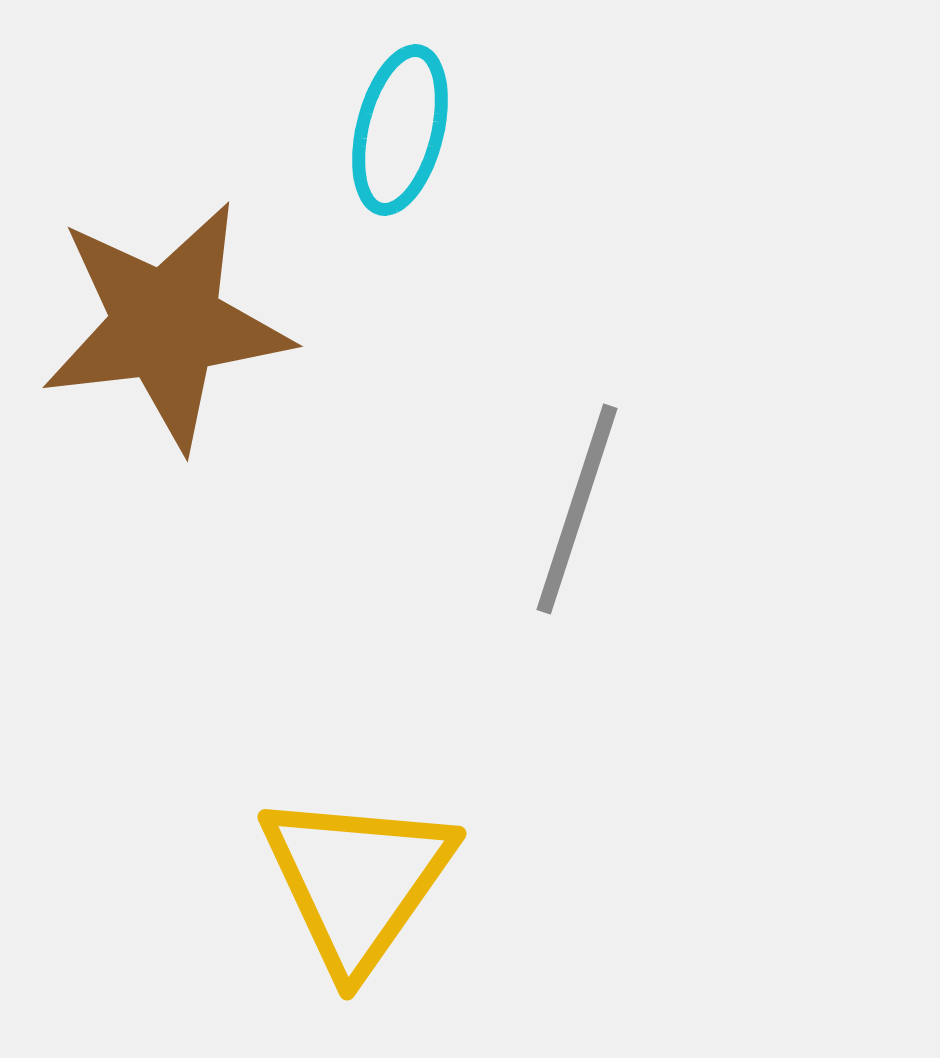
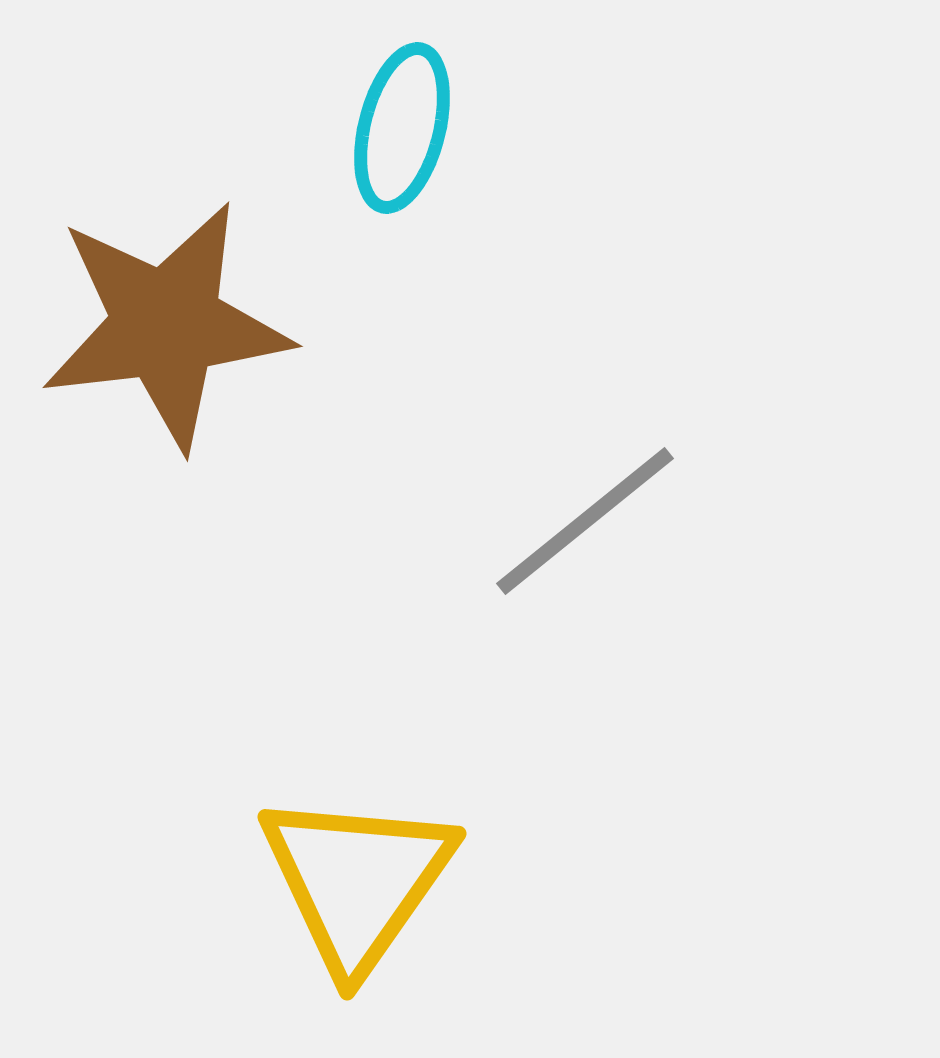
cyan ellipse: moved 2 px right, 2 px up
gray line: moved 8 px right, 12 px down; rotated 33 degrees clockwise
